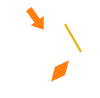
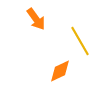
yellow line: moved 7 px right, 3 px down
